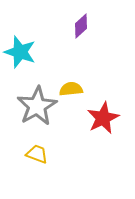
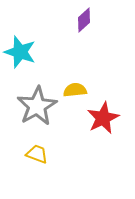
purple diamond: moved 3 px right, 6 px up
yellow semicircle: moved 4 px right, 1 px down
